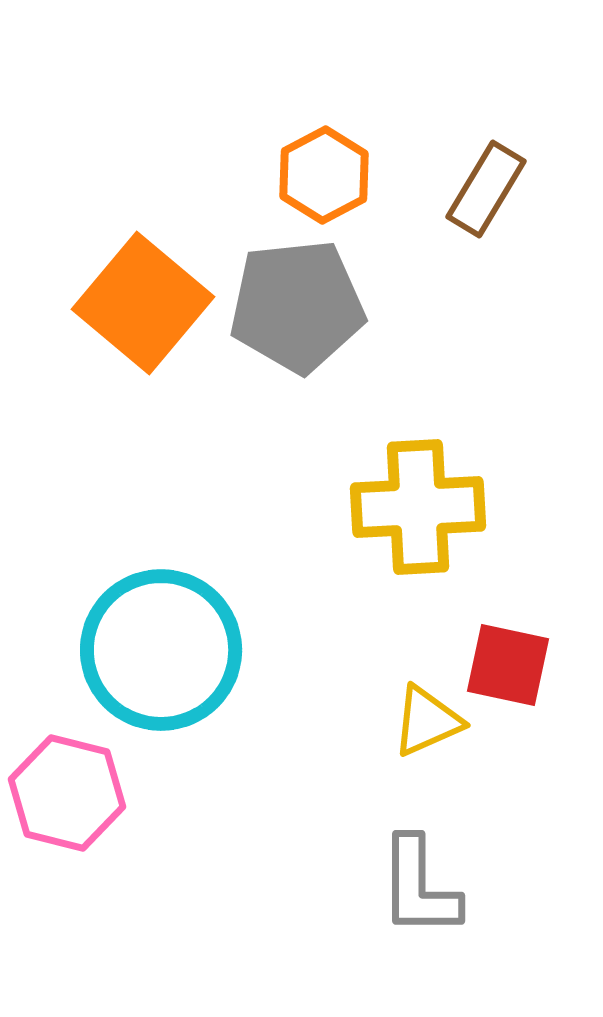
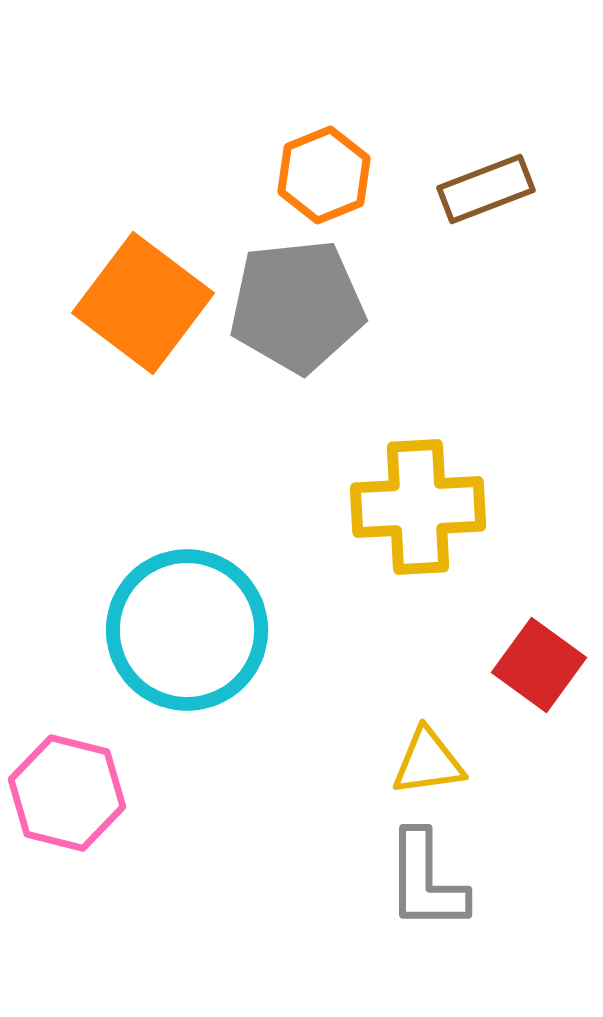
orange hexagon: rotated 6 degrees clockwise
brown rectangle: rotated 38 degrees clockwise
orange square: rotated 3 degrees counterclockwise
cyan circle: moved 26 px right, 20 px up
red square: moved 31 px right; rotated 24 degrees clockwise
yellow triangle: moved 1 px right, 41 px down; rotated 16 degrees clockwise
gray L-shape: moved 7 px right, 6 px up
